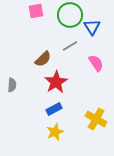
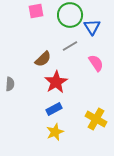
gray semicircle: moved 2 px left, 1 px up
